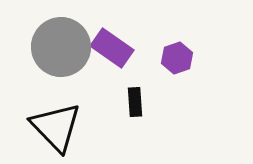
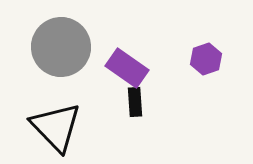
purple rectangle: moved 15 px right, 20 px down
purple hexagon: moved 29 px right, 1 px down
